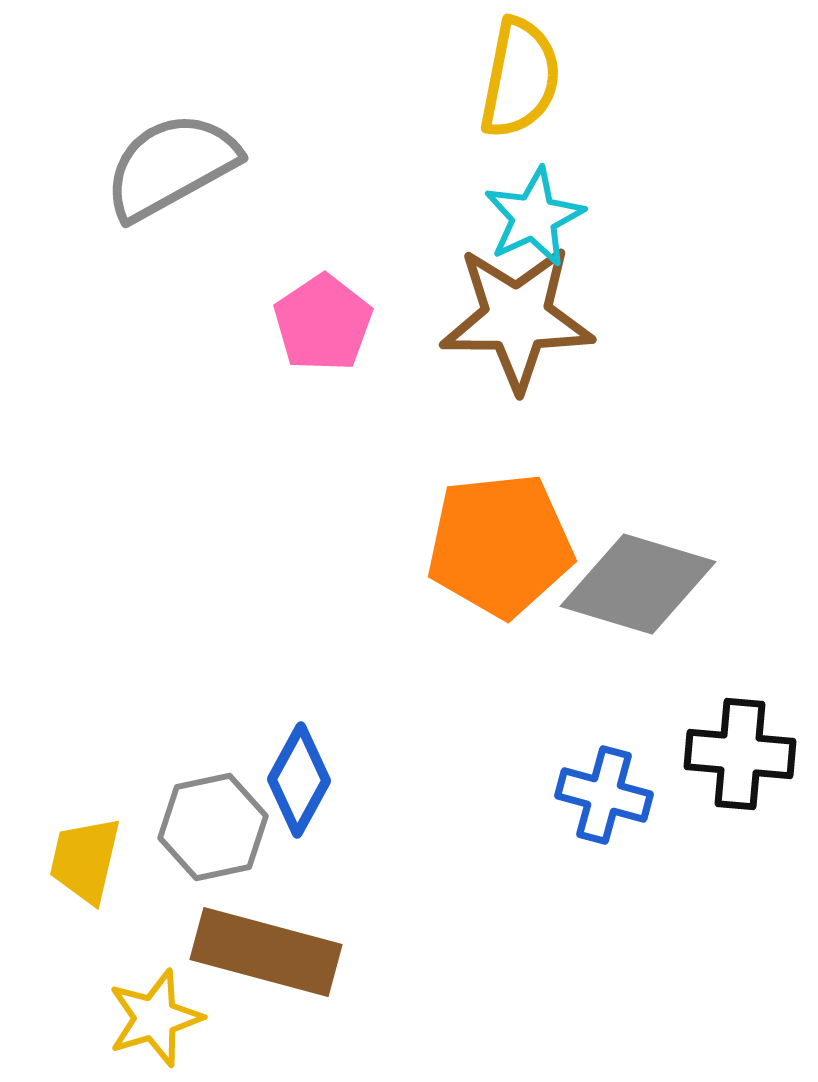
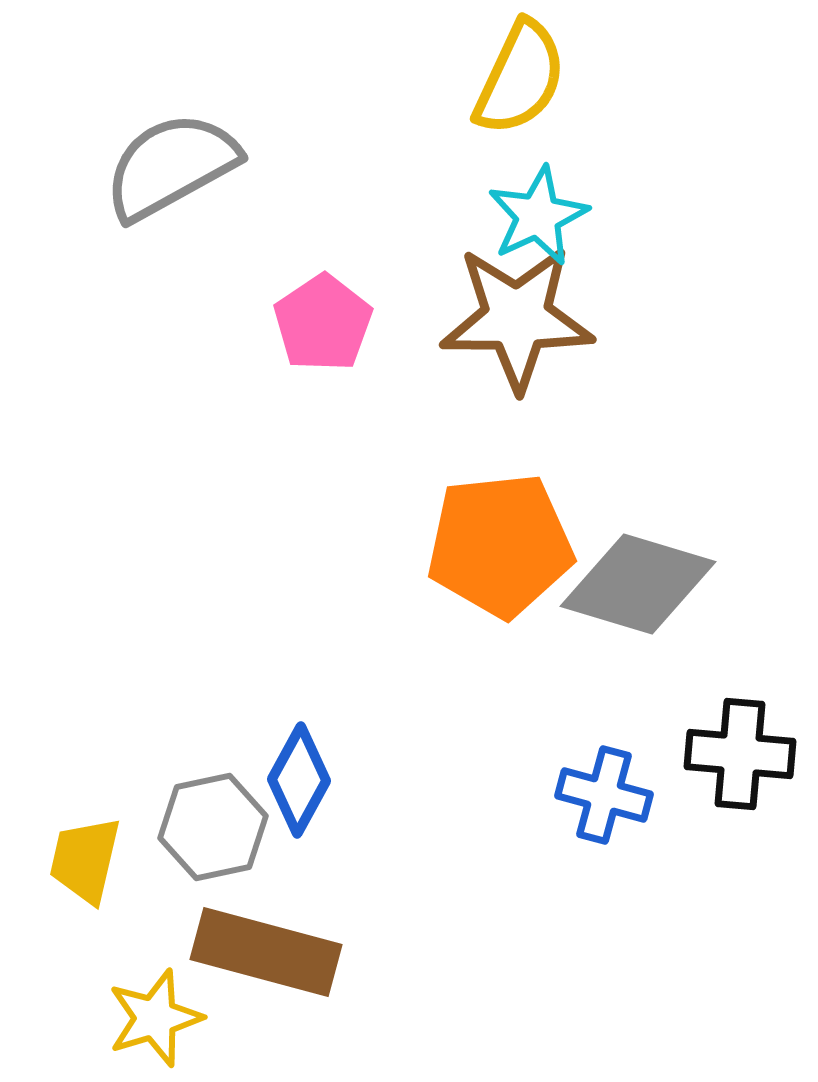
yellow semicircle: rotated 14 degrees clockwise
cyan star: moved 4 px right, 1 px up
